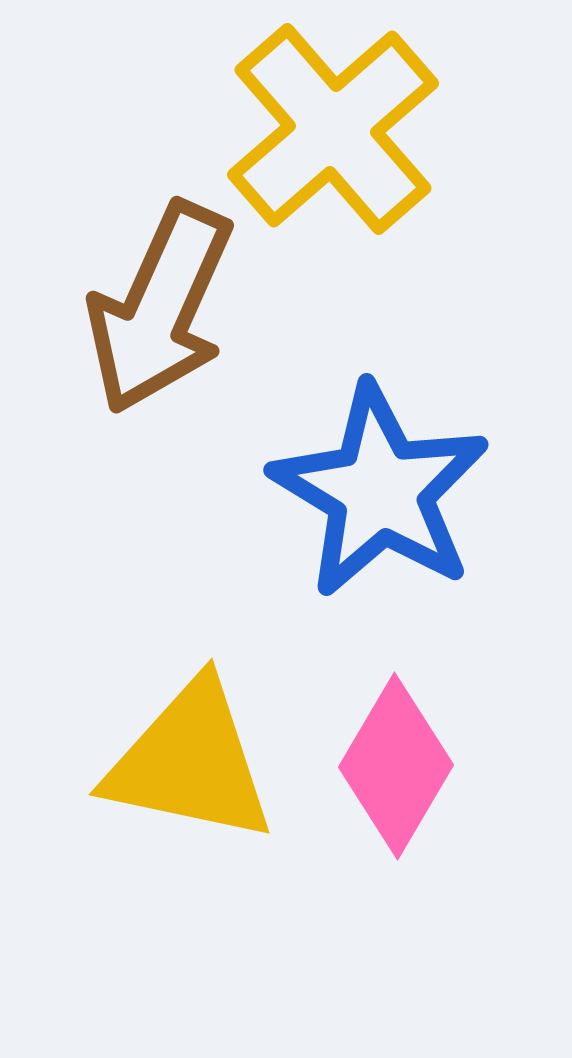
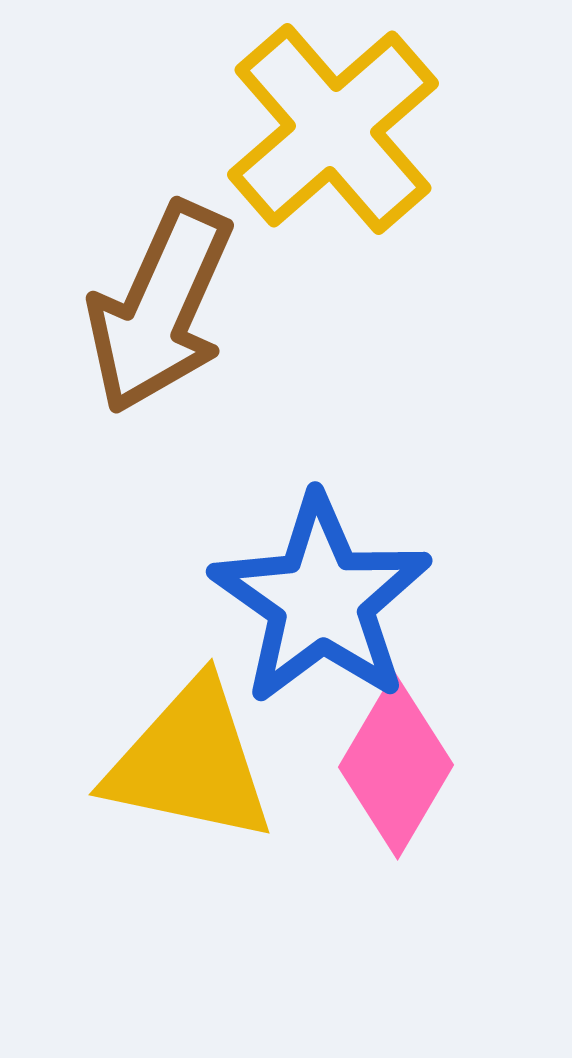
blue star: moved 59 px left, 109 px down; rotated 4 degrees clockwise
